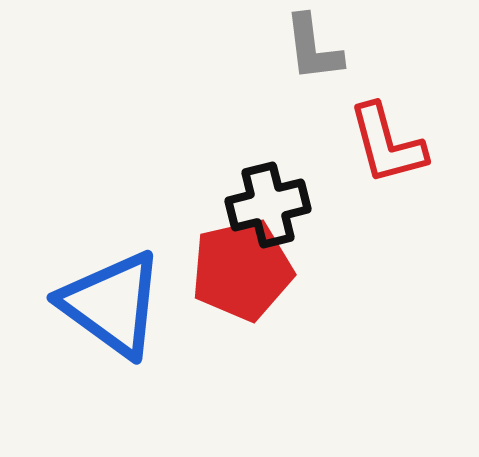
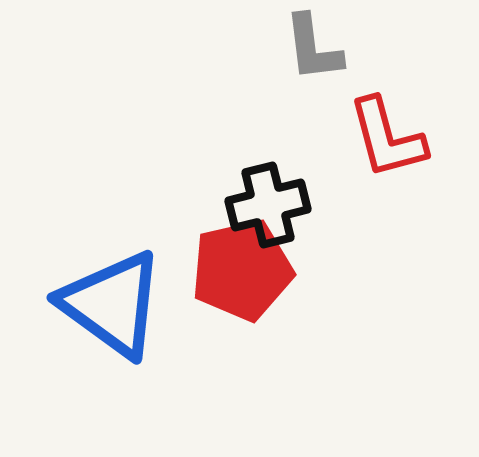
red L-shape: moved 6 px up
